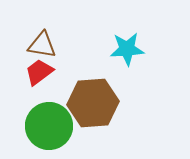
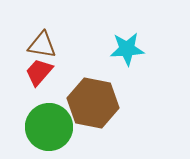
red trapezoid: rotated 12 degrees counterclockwise
brown hexagon: rotated 15 degrees clockwise
green circle: moved 1 px down
